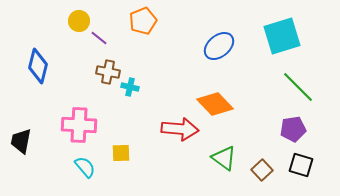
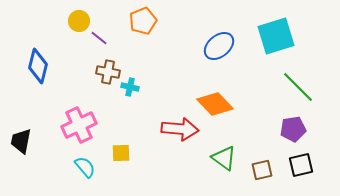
cyan square: moved 6 px left
pink cross: rotated 28 degrees counterclockwise
black square: rotated 30 degrees counterclockwise
brown square: rotated 30 degrees clockwise
